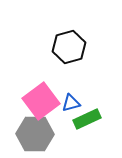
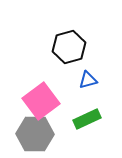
blue triangle: moved 17 px right, 23 px up
